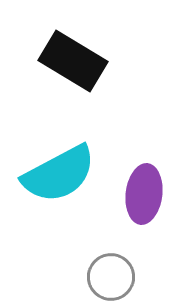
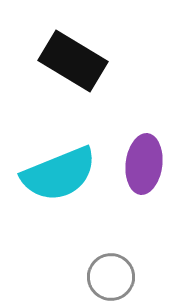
cyan semicircle: rotated 6 degrees clockwise
purple ellipse: moved 30 px up
